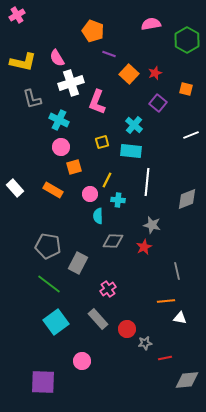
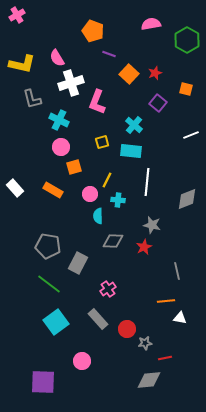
yellow L-shape at (23, 62): moved 1 px left, 2 px down
gray diamond at (187, 380): moved 38 px left
